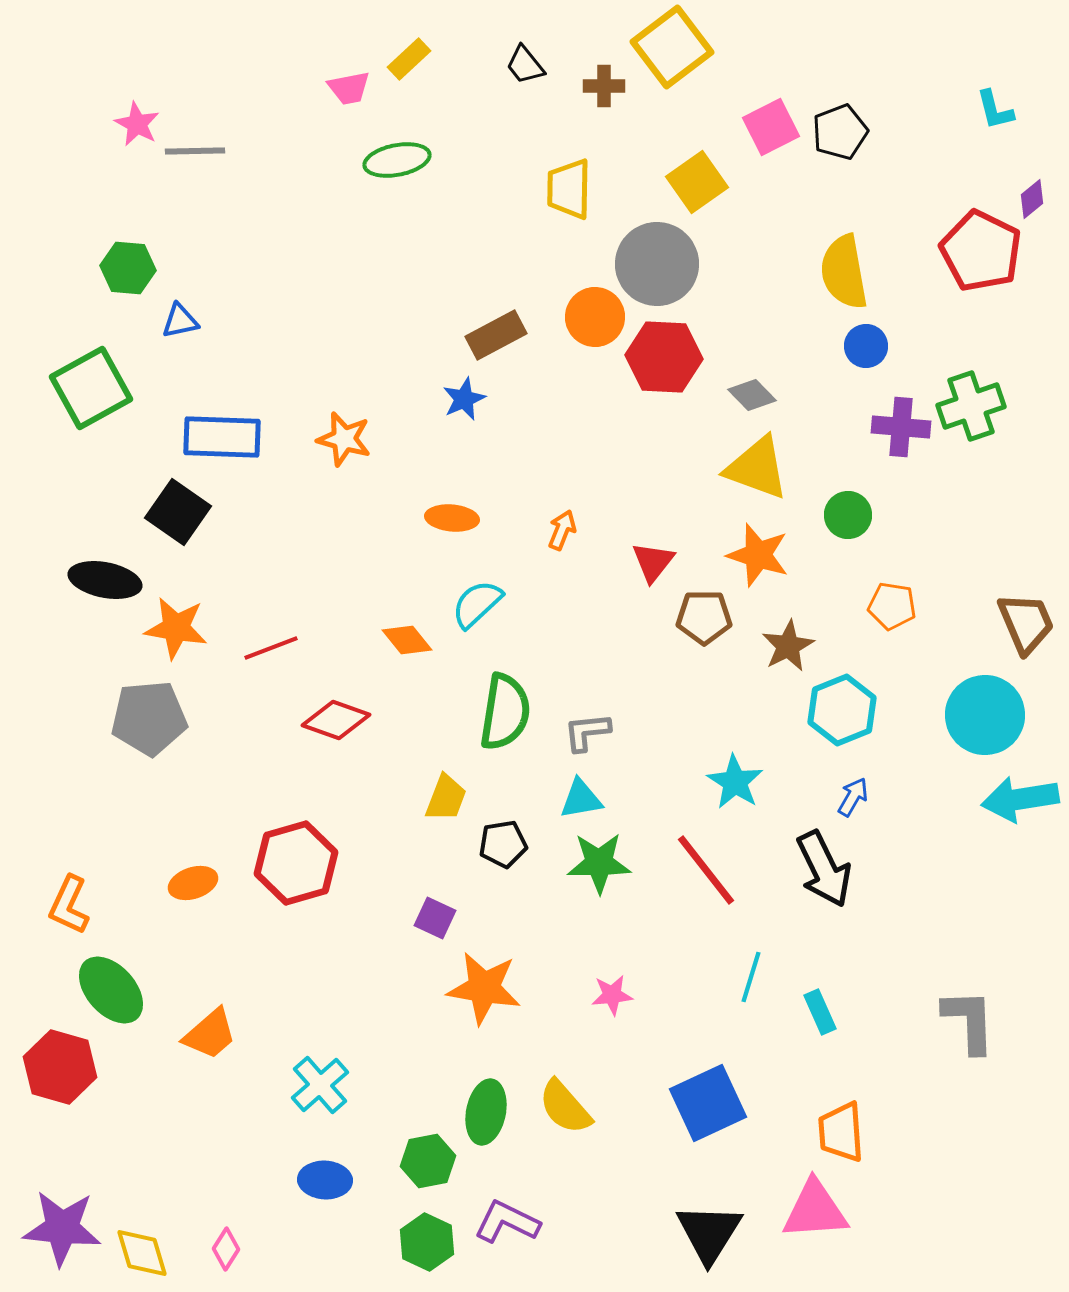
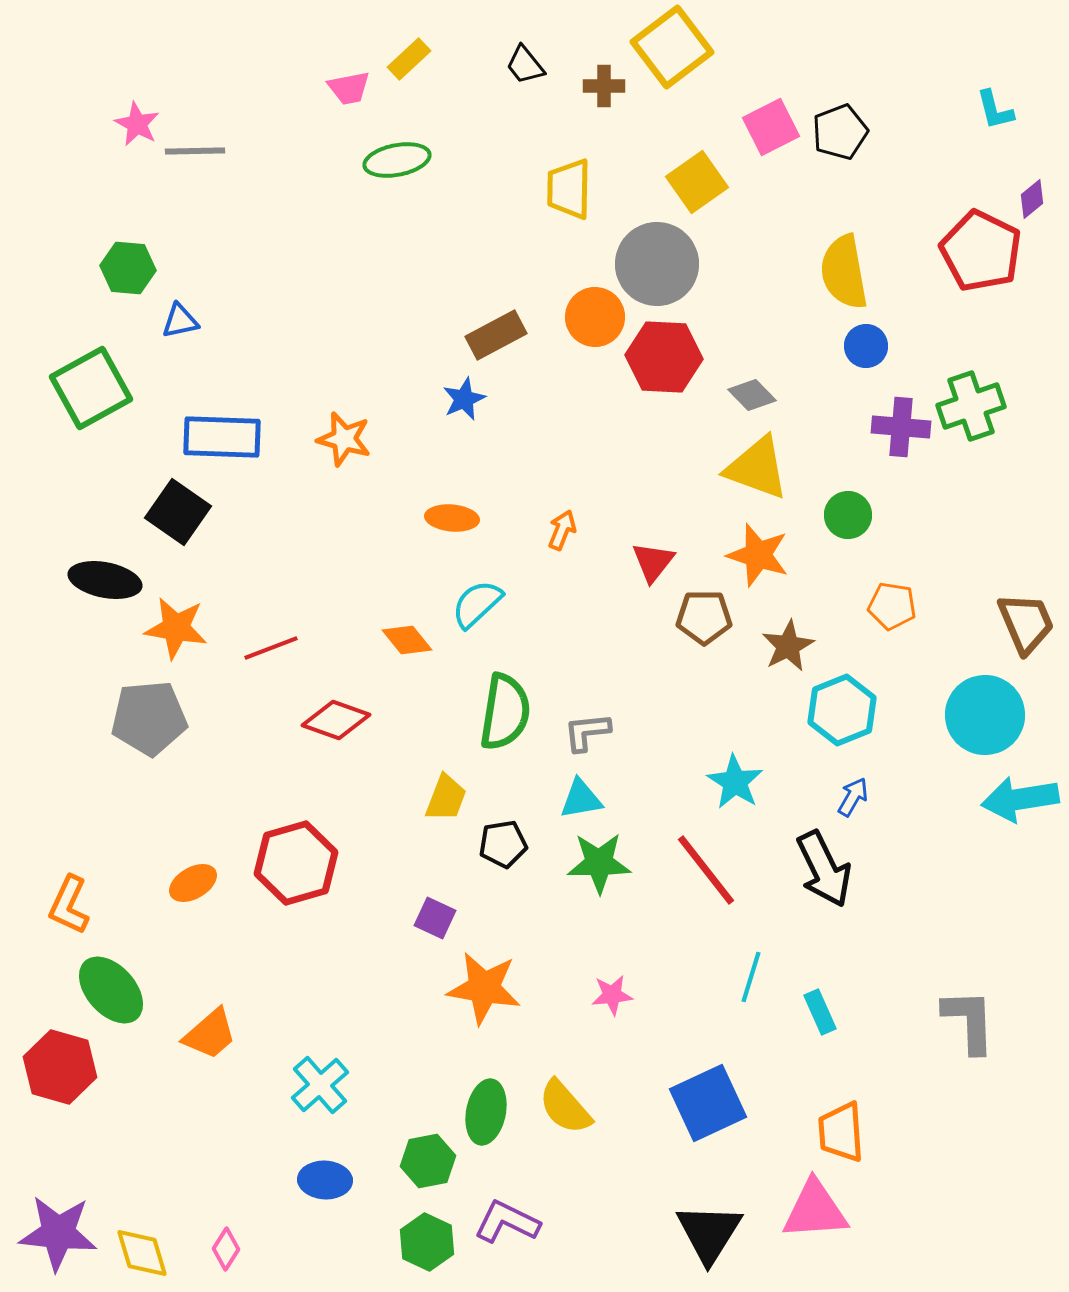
orange ellipse at (193, 883): rotated 12 degrees counterclockwise
purple star at (62, 1228): moved 4 px left, 5 px down
